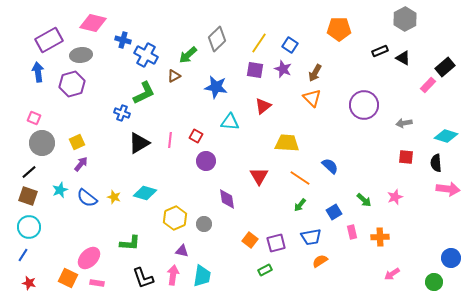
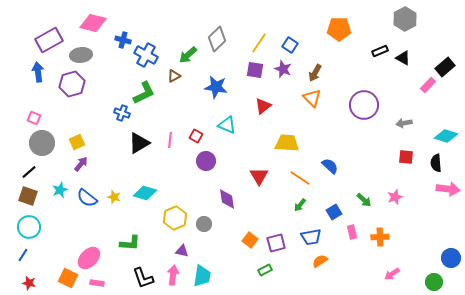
cyan triangle at (230, 122): moved 3 px left, 3 px down; rotated 18 degrees clockwise
